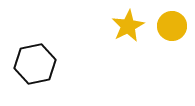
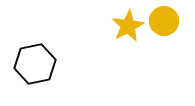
yellow circle: moved 8 px left, 5 px up
